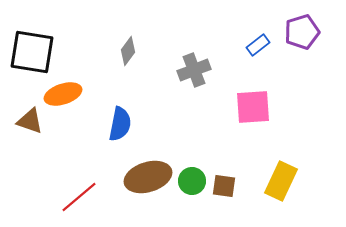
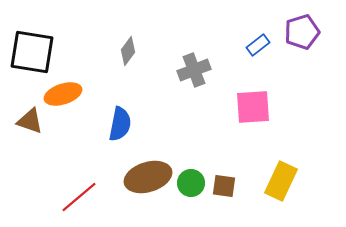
green circle: moved 1 px left, 2 px down
